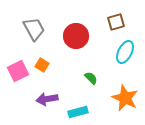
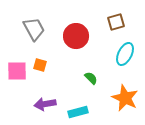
cyan ellipse: moved 2 px down
orange square: moved 2 px left; rotated 16 degrees counterclockwise
pink square: moved 1 px left; rotated 25 degrees clockwise
purple arrow: moved 2 px left, 5 px down
